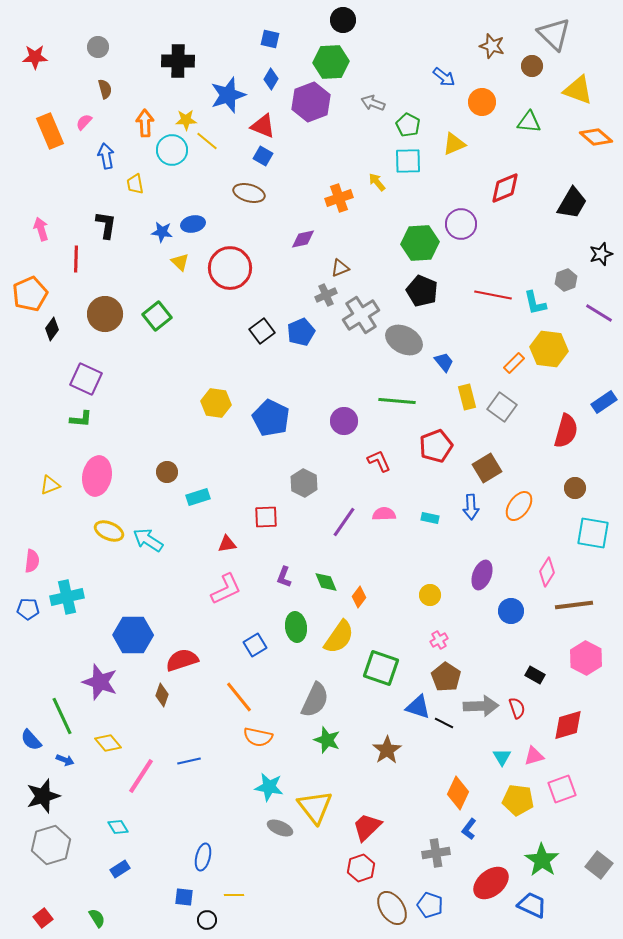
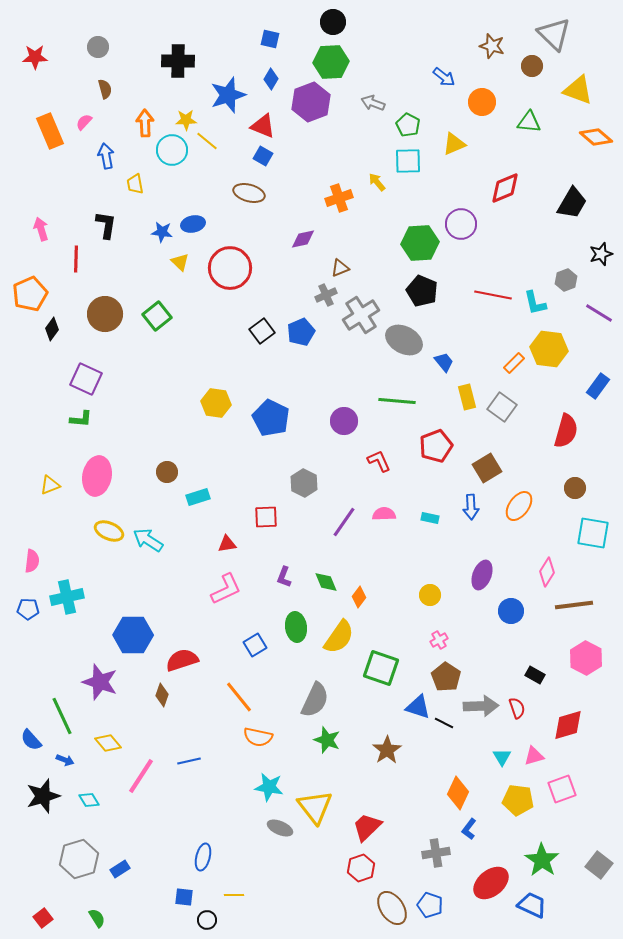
black circle at (343, 20): moved 10 px left, 2 px down
blue rectangle at (604, 402): moved 6 px left, 16 px up; rotated 20 degrees counterclockwise
cyan diamond at (118, 827): moved 29 px left, 27 px up
gray hexagon at (51, 845): moved 28 px right, 14 px down
